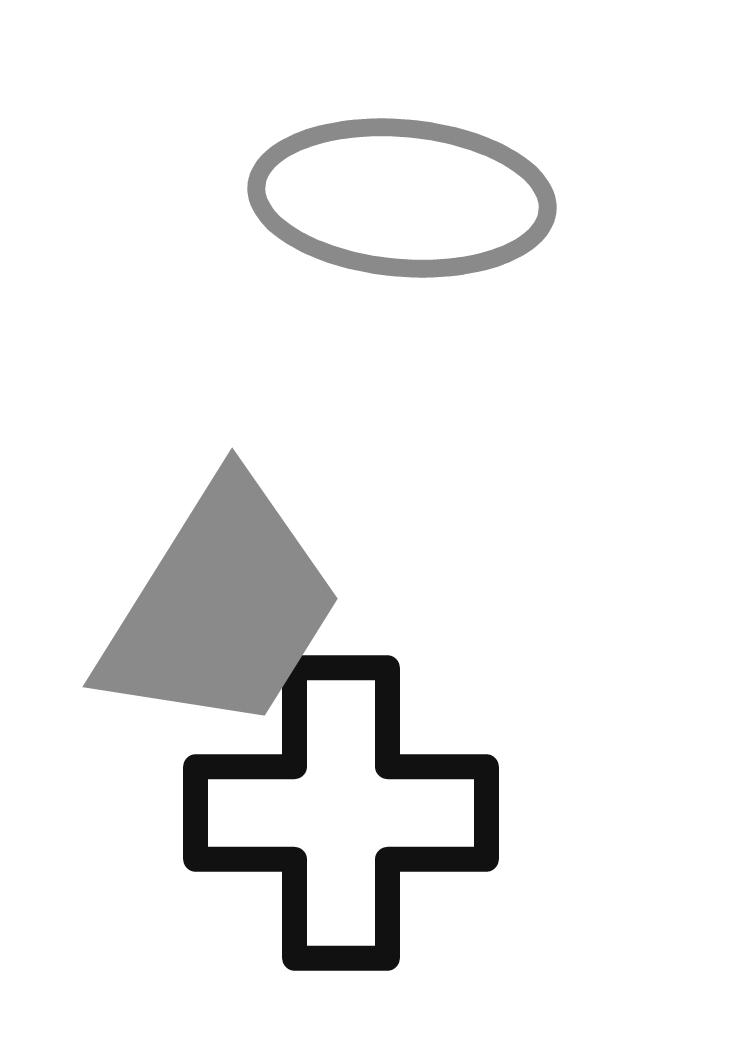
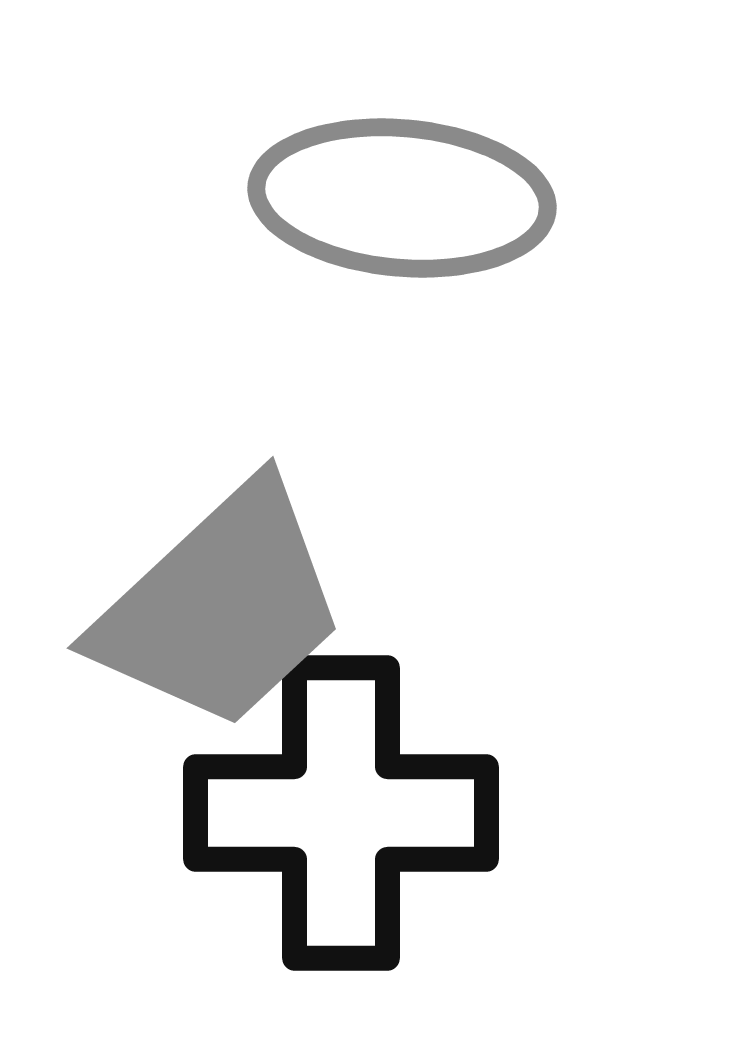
gray trapezoid: rotated 15 degrees clockwise
